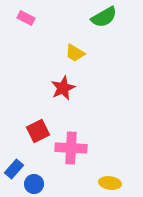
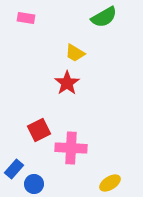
pink rectangle: rotated 18 degrees counterclockwise
red star: moved 4 px right, 5 px up; rotated 10 degrees counterclockwise
red square: moved 1 px right, 1 px up
yellow ellipse: rotated 40 degrees counterclockwise
